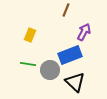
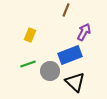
green line: rotated 28 degrees counterclockwise
gray circle: moved 1 px down
